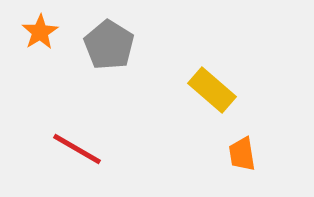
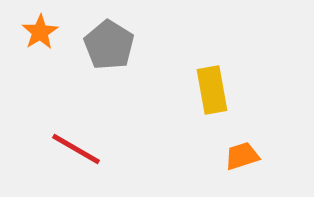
yellow rectangle: rotated 39 degrees clockwise
red line: moved 1 px left
orange trapezoid: moved 2 px down; rotated 81 degrees clockwise
